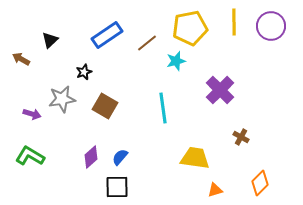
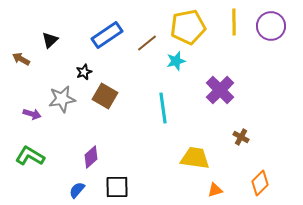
yellow pentagon: moved 2 px left, 1 px up
brown square: moved 10 px up
blue semicircle: moved 43 px left, 33 px down
